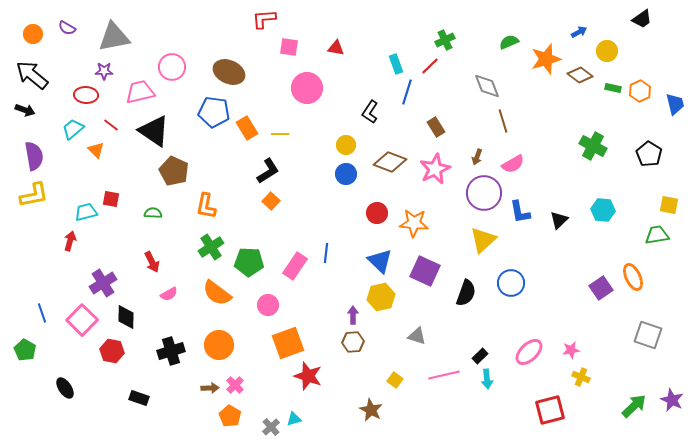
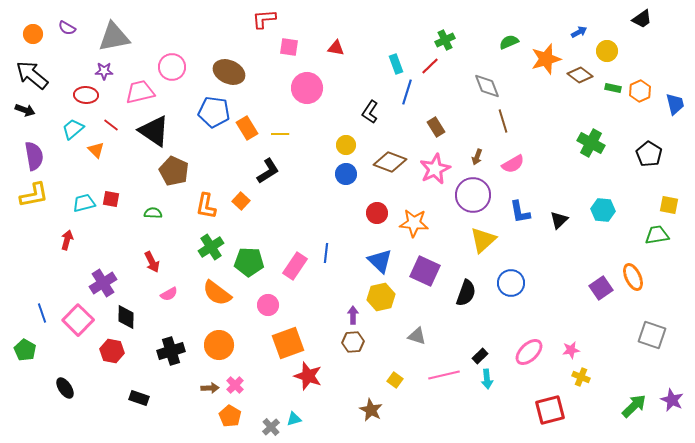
green cross at (593, 146): moved 2 px left, 3 px up
purple circle at (484, 193): moved 11 px left, 2 px down
orange square at (271, 201): moved 30 px left
cyan trapezoid at (86, 212): moved 2 px left, 9 px up
red arrow at (70, 241): moved 3 px left, 1 px up
pink square at (82, 320): moved 4 px left
gray square at (648, 335): moved 4 px right
